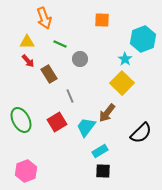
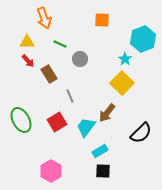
pink hexagon: moved 25 px right; rotated 10 degrees counterclockwise
